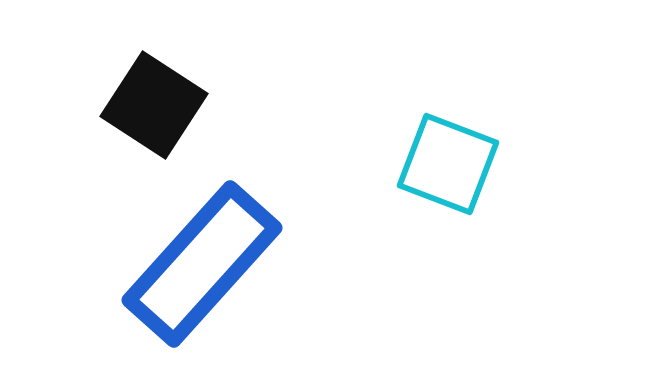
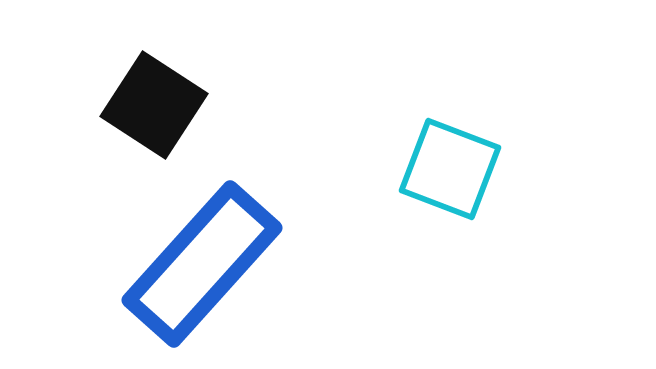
cyan square: moved 2 px right, 5 px down
